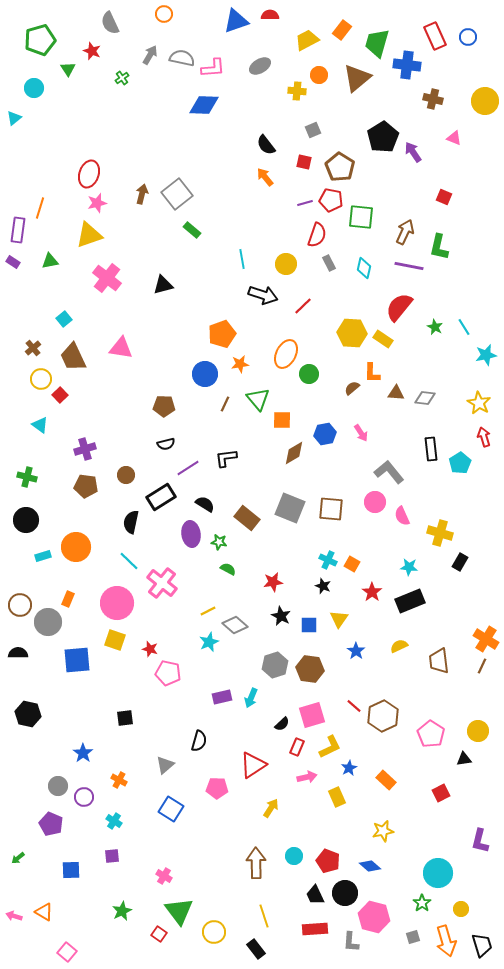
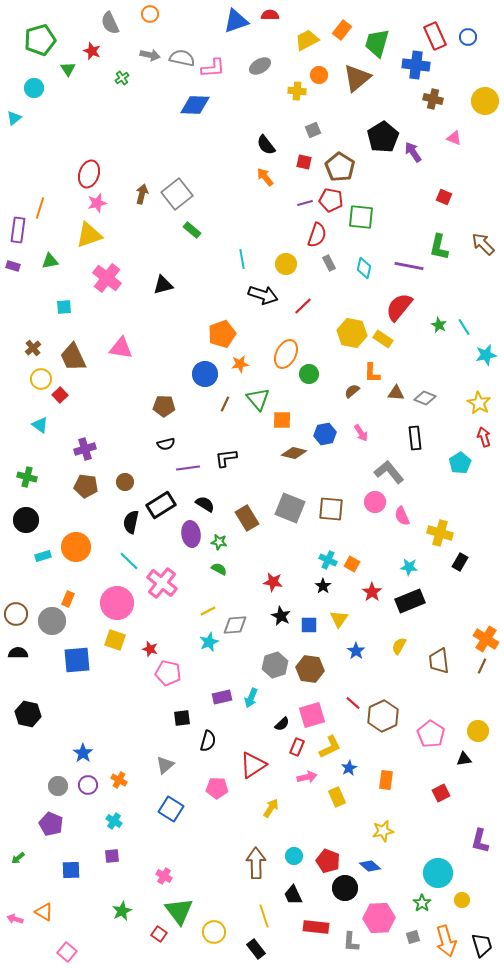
orange circle at (164, 14): moved 14 px left
gray arrow at (150, 55): rotated 72 degrees clockwise
blue cross at (407, 65): moved 9 px right
blue diamond at (204, 105): moved 9 px left
brown arrow at (405, 232): moved 78 px right, 12 px down; rotated 70 degrees counterclockwise
purple rectangle at (13, 262): moved 4 px down; rotated 16 degrees counterclockwise
cyan square at (64, 319): moved 12 px up; rotated 35 degrees clockwise
green star at (435, 327): moved 4 px right, 2 px up
yellow hexagon at (352, 333): rotated 8 degrees clockwise
brown semicircle at (352, 388): moved 3 px down
gray diamond at (425, 398): rotated 15 degrees clockwise
black rectangle at (431, 449): moved 16 px left, 11 px up
brown diamond at (294, 453): rotated 45 degrees clockwise
purple line at (188, 468): rotated 25 degrees clockwise
brown circle at (126, 475): moved 1 px left, 7 px down
black rectangle at (161, 497): moved 8 px down
brown rectangle at (247, 518): rotated 20 degrees clockwise
green semicircle at (228, 569): moved 9 px left
red star at (273, 582): rotated 18 degrees clockwise
black star at (323, 586): rotated 14 degrees clockwise
brown circle at (20, 605): moved 4 px left, 9 px down
gray circle at (48, 622): moved 4 px right, 1 px up
gray diamond at (235, 625): rotated 45 degrees counterclockwise
yellow semicircle at (399, 646): rotated 36 degrees counterclockwise
red line at (354, 706): moved 1 px left, 3 px up
black square at (125, 718): moved 57 px right
black semicircle at (199, 741): moved 9 px right
orange rectangle at (386, 780): rotated 54 degrees clockwise
purple circle at (84, 797): moved 4 px right, 12 px up
black circle at (345, 893): moved 5 px up
black trapezoid at (315, 895): moved 22 px left
yellow circle at (461, 909): moved 1 px right, 9 px up
pink arrow at (14, 916): moved 1 px right, 3 px down
pink hexagon at (374, 917): moved 5 px right, 1 px down; rotated 16 degrees counterclockwise
red rectangle at (315, 929): moved 1 px right, 2 px up; rotated 10 degrees clockwise
